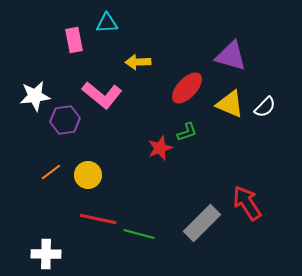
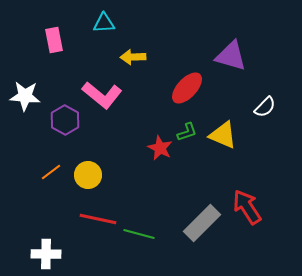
cyan triangle: moved 3 px left
pink rectangle: moved 20 px left
yellow arrow: moved 5 px left, 5 px up
white star: moved 10 px left; rotated 12 degrees clockwise
yellow triangle: moved 7 px left, 31 px down
purple hexagon: rotated 24 degrees counterclockwise
red star: rotated 25 degrees counterclockwise
red arrow: moved 4 px down
